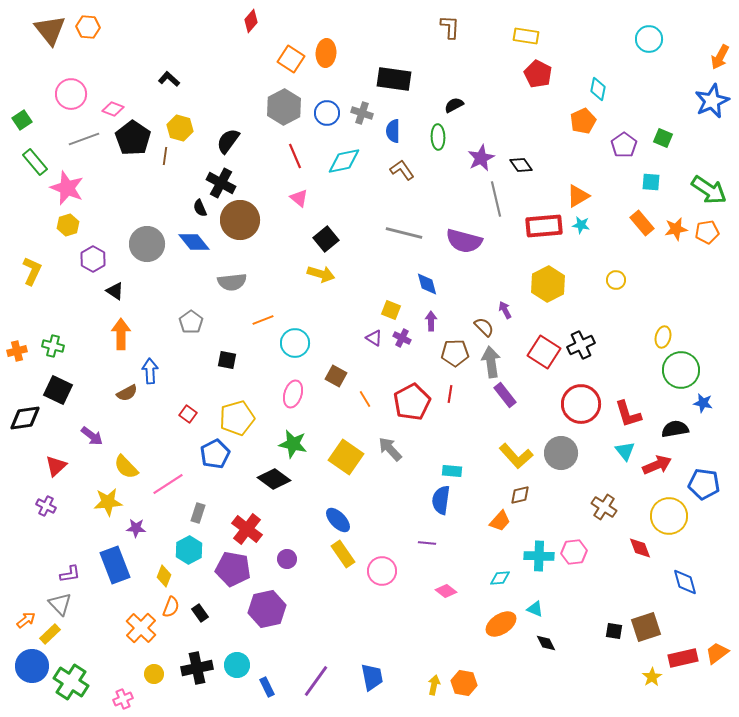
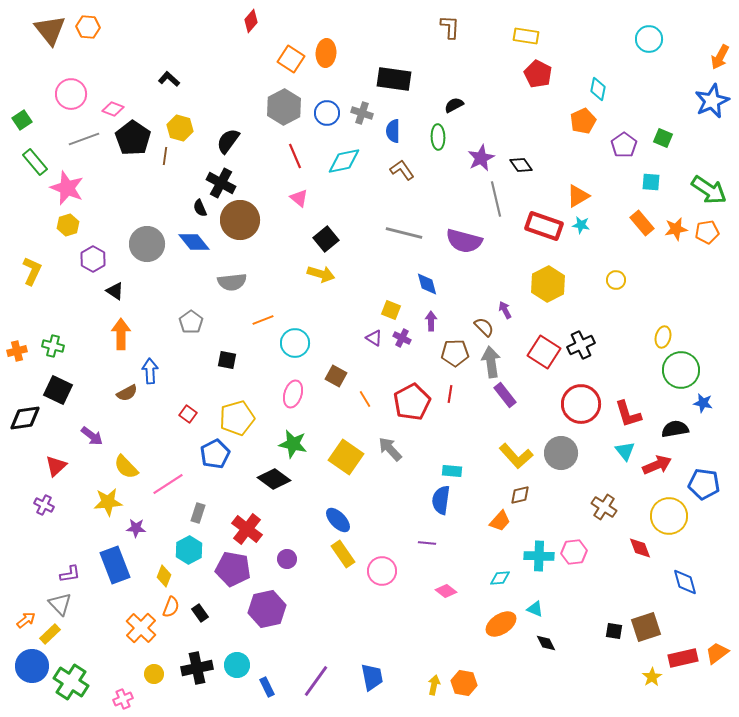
red rectangle at (544, 226): rotated 24 degrees clockwise
purple cross at (46, 506): moved 2 px left, 1 px up
